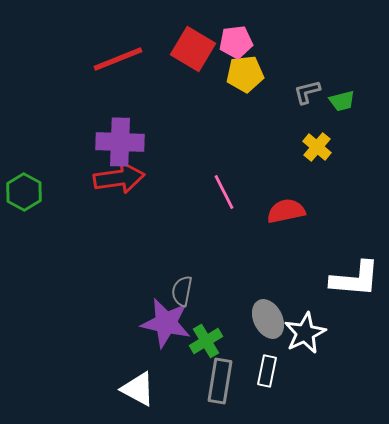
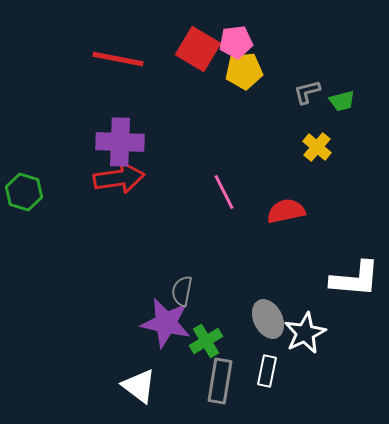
red square: moved 5 px right
red line: rotated 33 degrees clockwise
yellow pentagon: moved 1 px left, 3 px up
green hexagon: rotated 12 degrees counterclockwise
white triangle: moved 1 px right, 3 px up; rotated 9 degrees clockwise
